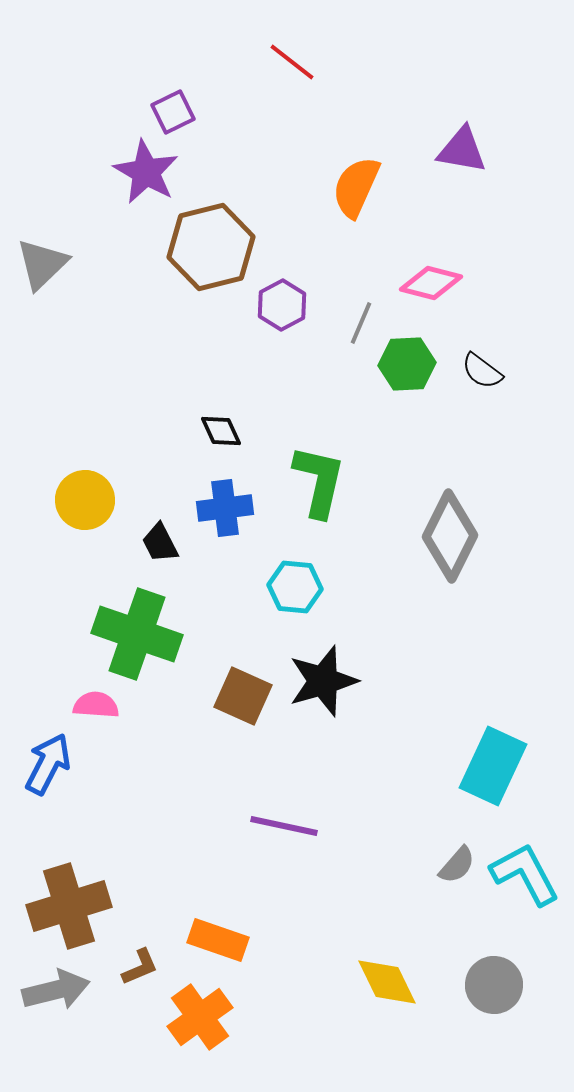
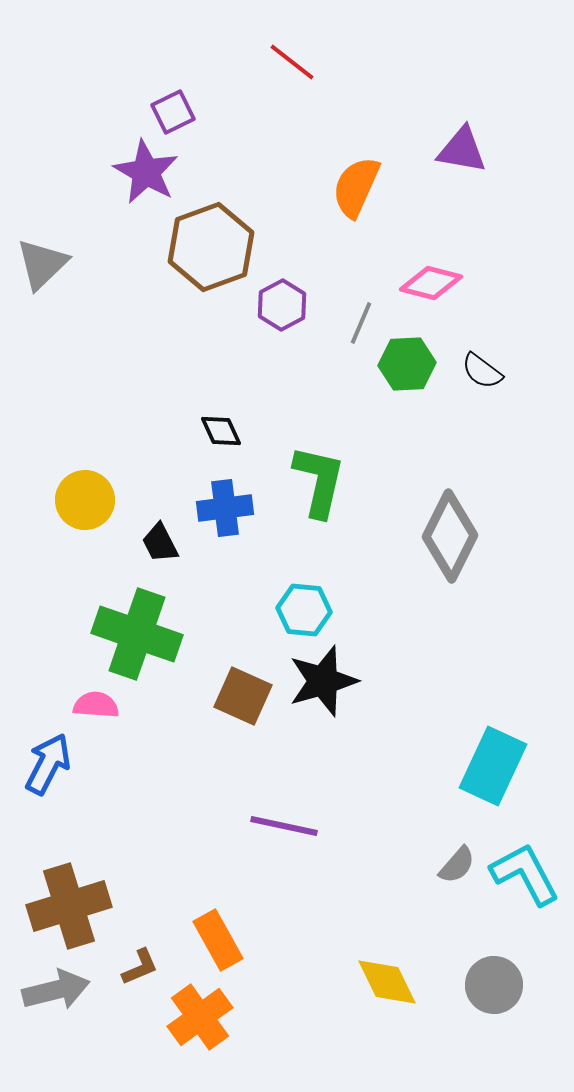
brown hexagon: rotated 6 degrees counterclockwise
cyan hexagon: moved 9 px right, 23 px down
orange rectangle: rotated 42 degrees clockwise
